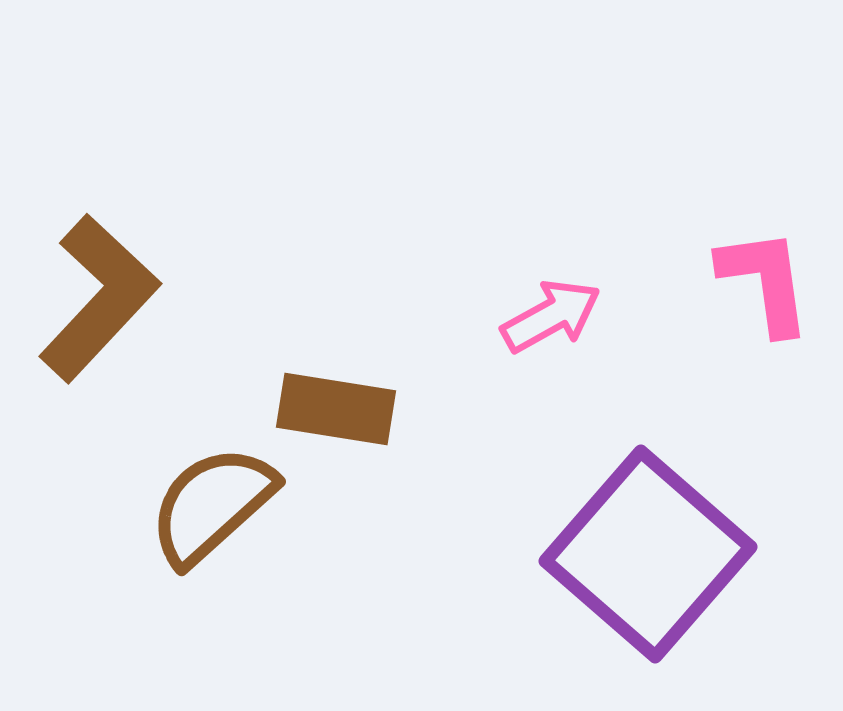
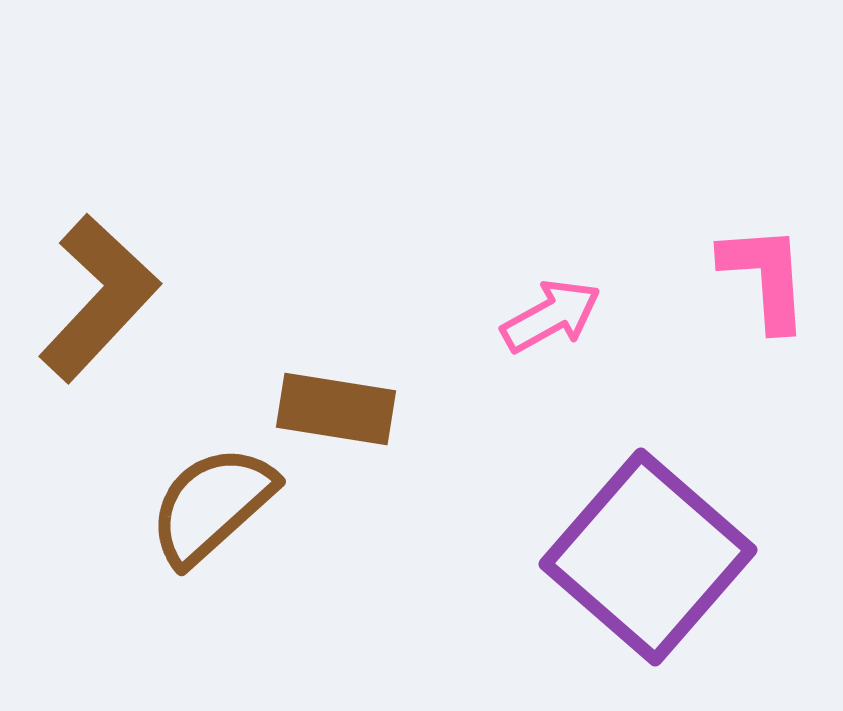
pink L-shape: moved 4 px up; rotated 4 degrees clockwise
purple square: moved 3 px down
